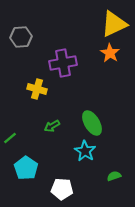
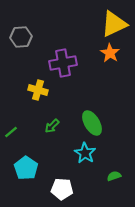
yellow cross: moved 1 px right, 1 px down
green arrow: rotated 14 degrees counterclockwise
green line: moved 1 px right, 6 px up
cyan star: moved 2 px down
